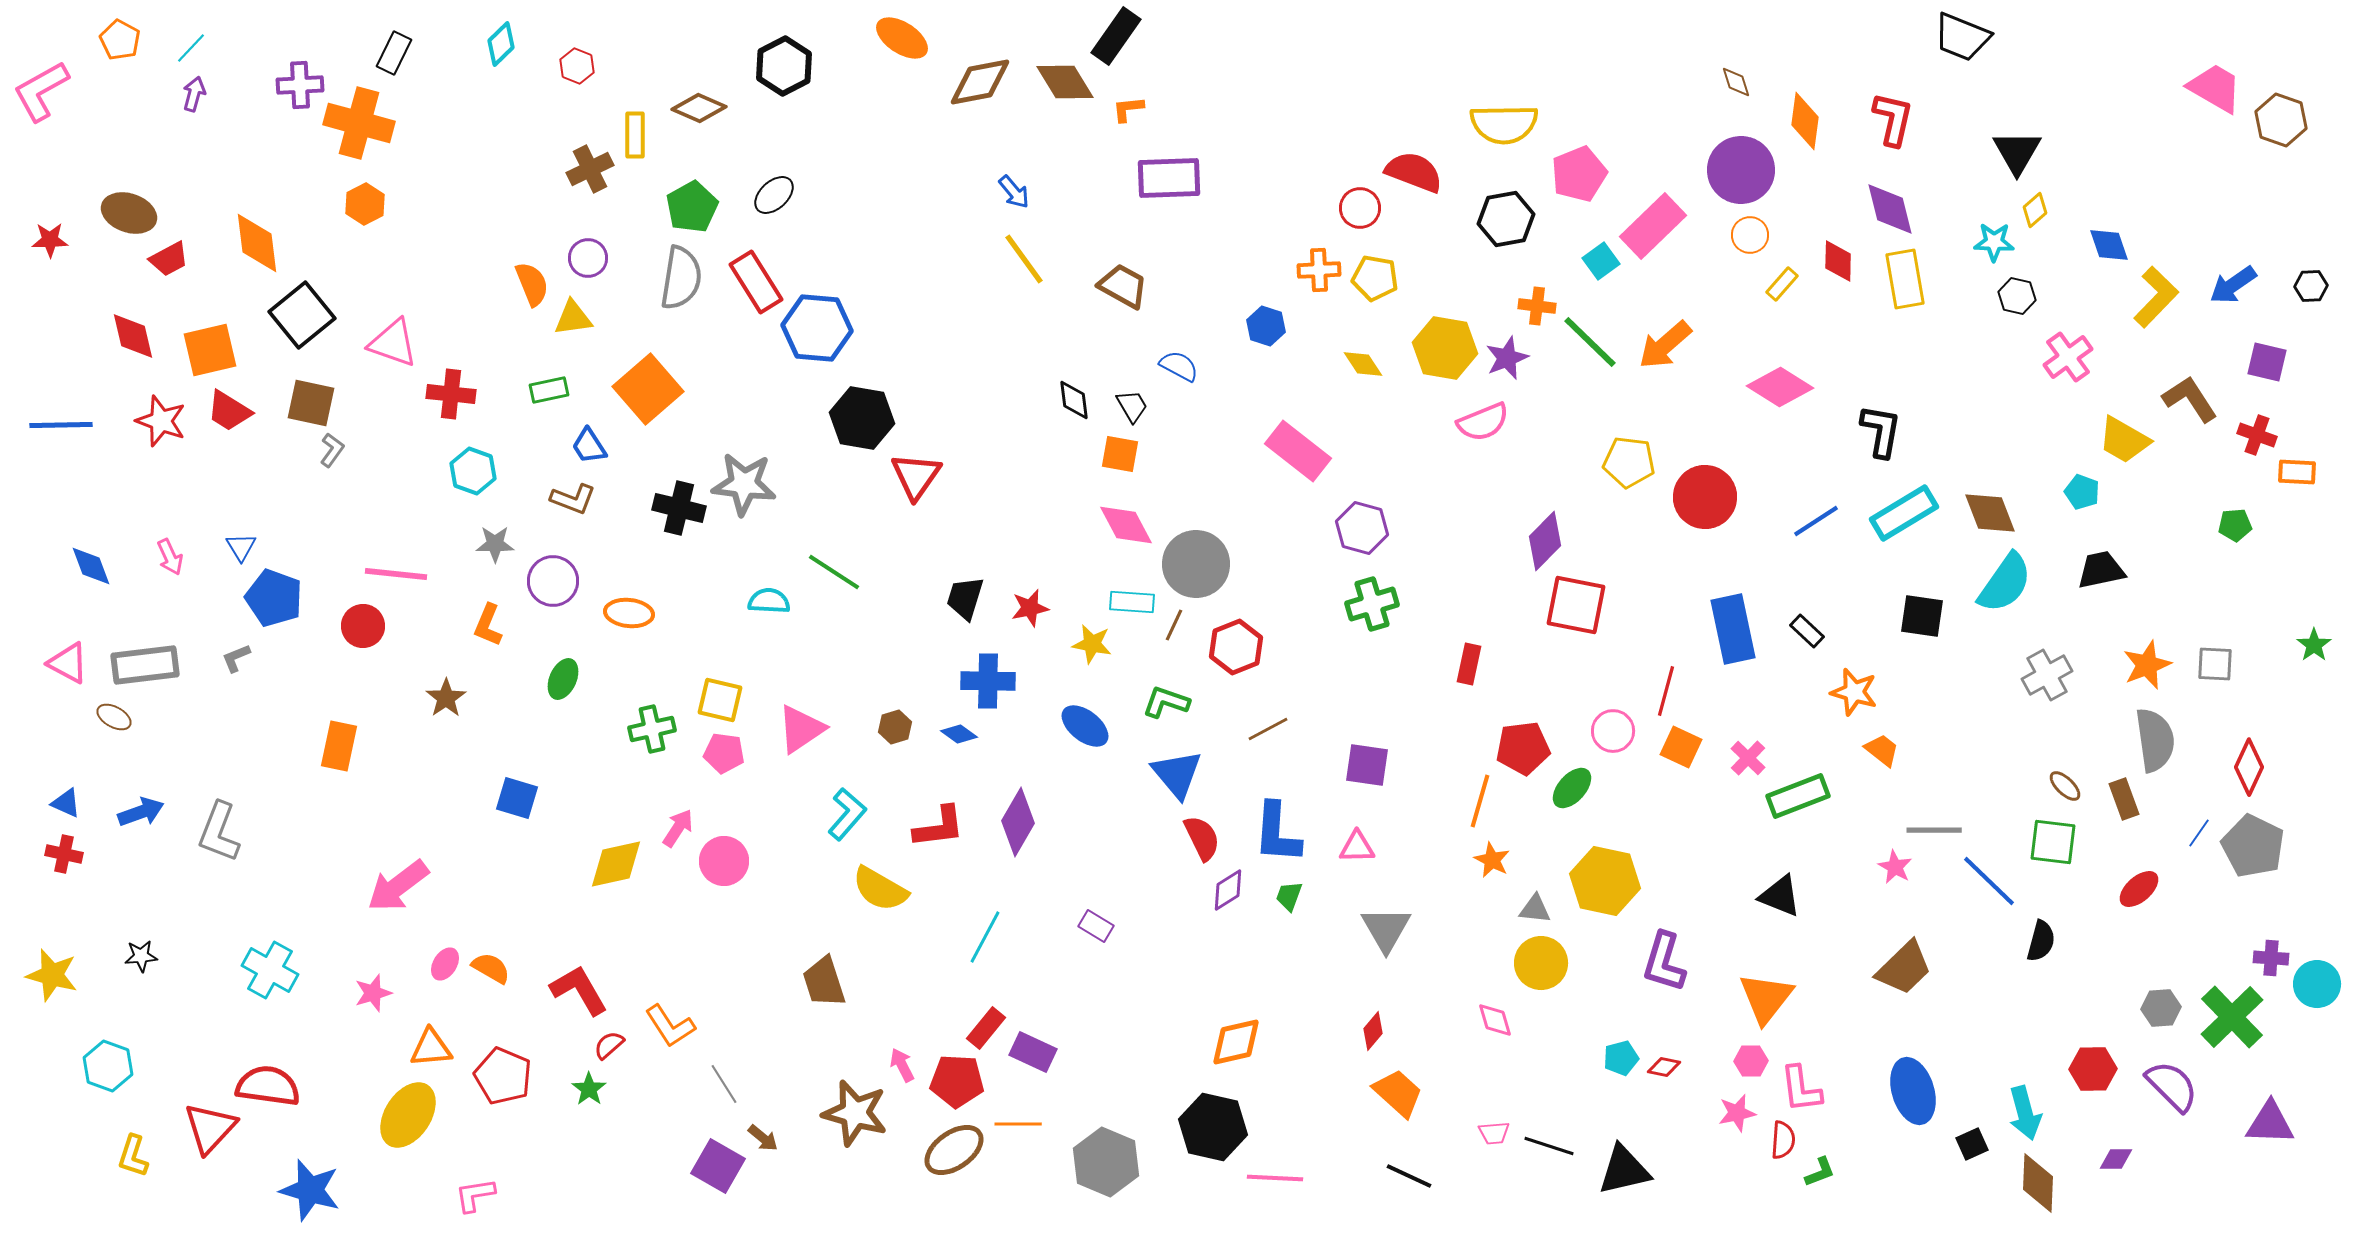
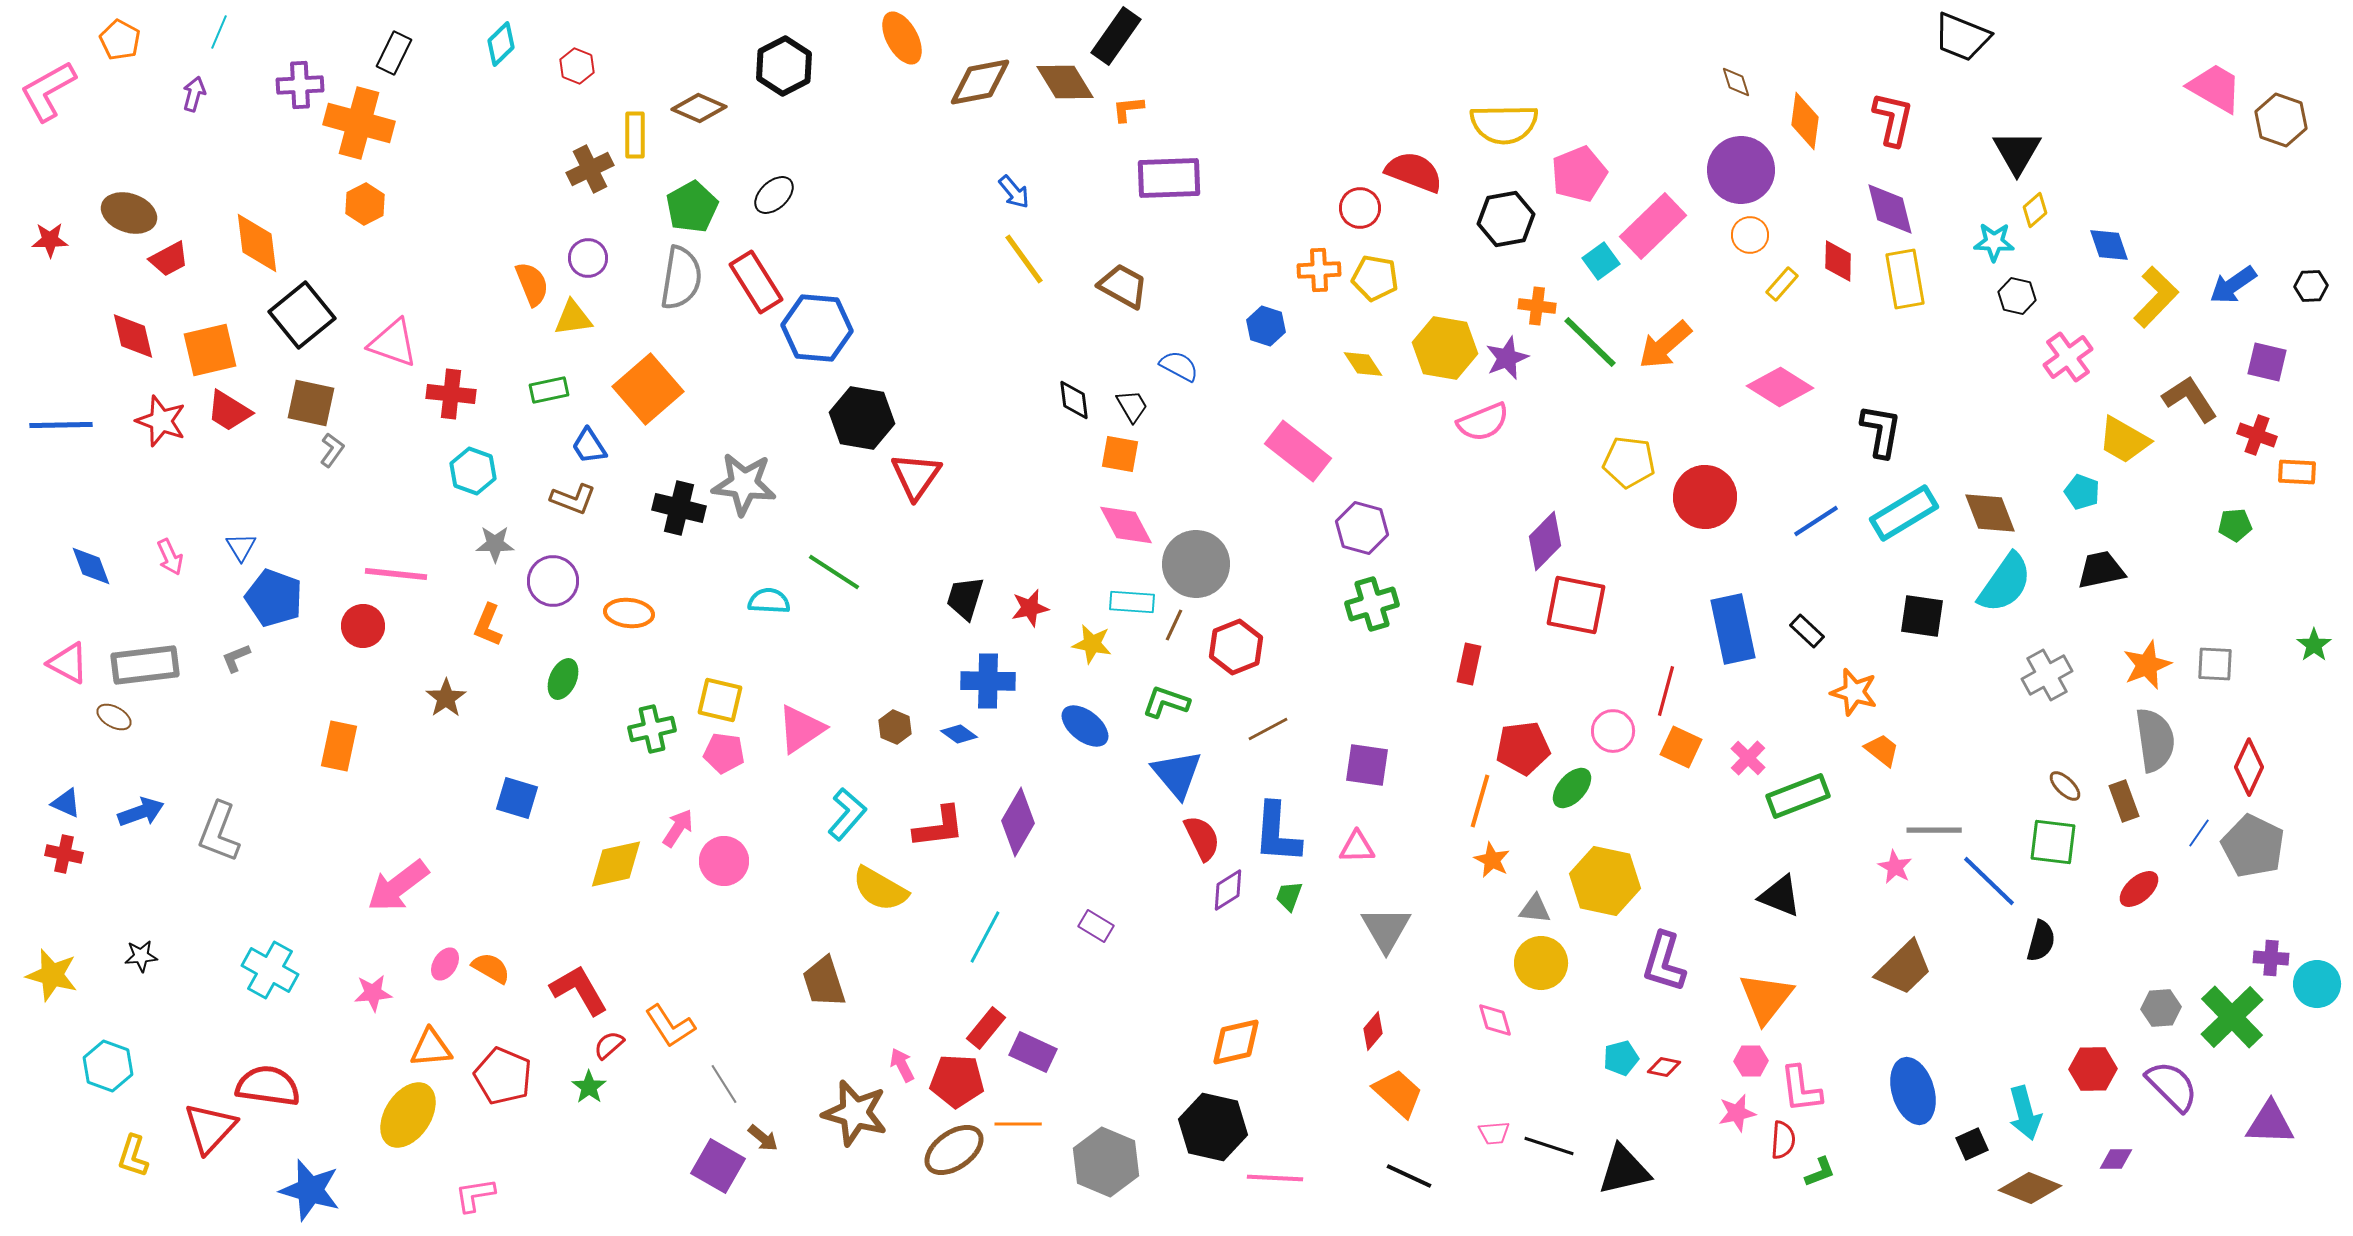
orange ellipse at (902, 38): rotated 28 degrees clockwise
cyan line at (191, 48): moved 28 px right, 16 px up; rotated 20 degrees counterclockwise
pink L-shape at (41, 91): moved 7 px right
brown hexagon at (895, 727): rotated 20 degrees counterclockwise
brown rectangle at (2124, 799): moved 2 px down
pink star at (373, 993): rotated 12 degrees clockwise
green star at (589, 1089): moved 2 px up
brown diamond at (2038, 1183): moved 8 px left, 5 px down; rotated 70 degrees counterclockwise
